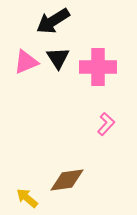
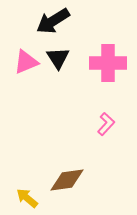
pink cross: moved 10 px right, 4 px up
